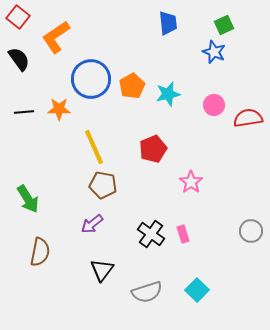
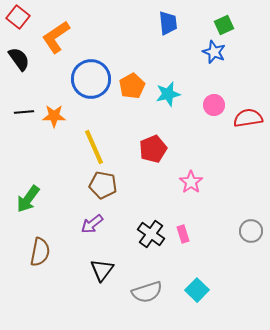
orange star: moved 5 px left, 7 px down
green arrow: rotated 68 degrees clockwise
